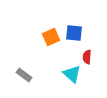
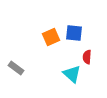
gray rectangle: moved 8 px left, 7 px up
